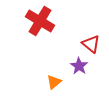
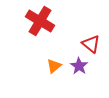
orange triangle: moved 16 px up
